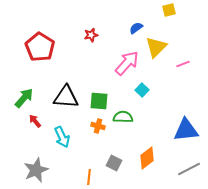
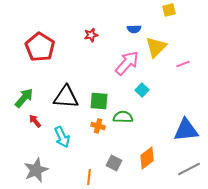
blue semicircle: moved 2 px left, 1 px down; rotated 144 degrees counterclockwise
